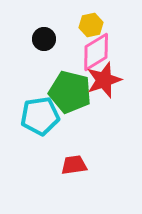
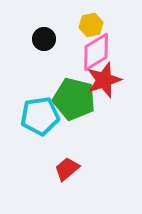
green pentagon: moved 4 px right, 7 px down
red trapezoid: moved 7 px left, 4 px down; rotated 32 degrees counterclockwise
